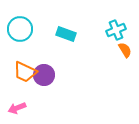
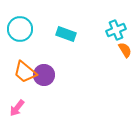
orange trapezoid: rotated 15 degrees clockwise
pink arrow: rotated 30 degrees counterclockwise
